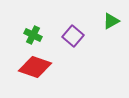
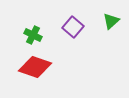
green triangle: rotated 12 degrees counterclockwise
purple square: moved 9 px up
